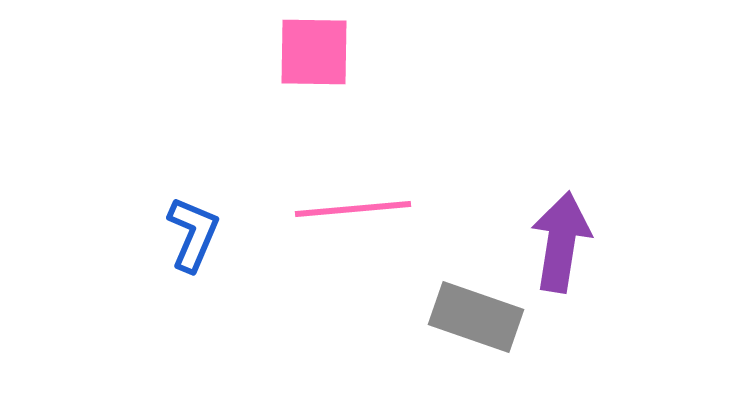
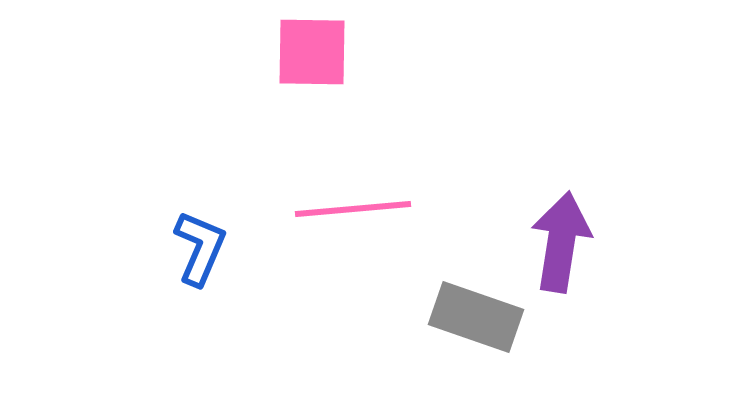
pink square: moved 2 px left
blue L-shape: moved 7 px right, 14 px down
